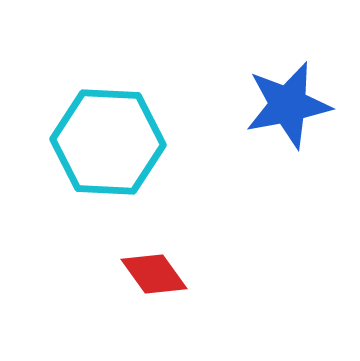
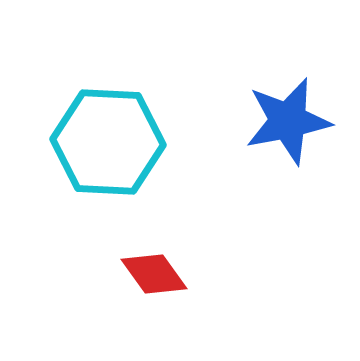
blue star: moved 16 px down
